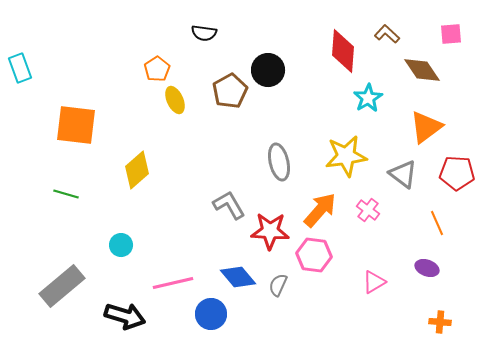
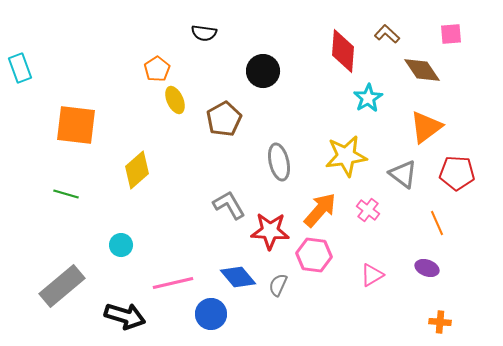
black circle: moved 5 px left, 1 px down
brown pentagon: moved 6 px left, 28 px down
pink triangle: moved 2 px left, 7 px up
